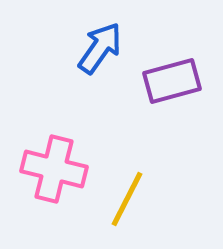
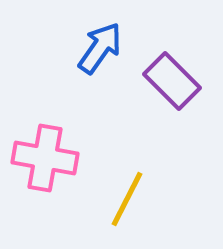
purple rectangle: rotated 60 degrees clockwise
pink cross: moved 9 px left, 11 px up; rotated 4 degrees counterclockwise
